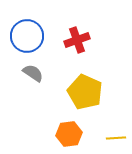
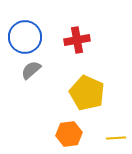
blue circle: moved 2 px left, 1 px down
red cross: rotated 10 degrees clockwise
gray semicircle: moved 2 px left, 3 px up; rotated 75 degrees counterclockwise
yellow pentagon: moved 2 px right, 1 px down
